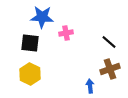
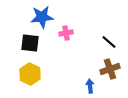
blue star: rotated 10 degrees counterclockwise
